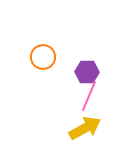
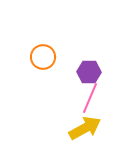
purple hexagon: moved 2 px right
pink line: moved 1 px right, 2 px down
